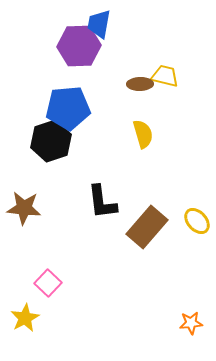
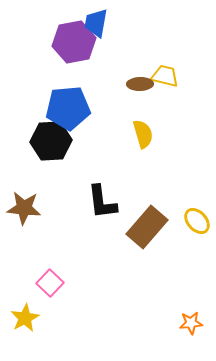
blue trapezoid: moved 3 px left, 1 px up
purple hexagon: moved 5 px left, 4 px up; rotated 9 degrees counterclockwise
black hexagon: rotated 15 degrees clockwise
pink square: moved 2 px right
